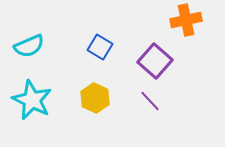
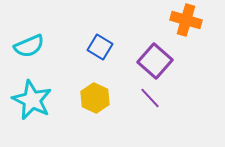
orange cross: rotated 28 degrees clockwise
purple line: moved 3 px up
